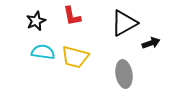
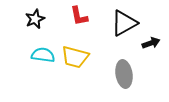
red L-shape: moved 7 px right
black star: moved 1 px left, 2 px up
cyan semicircle: moved 3 px down
